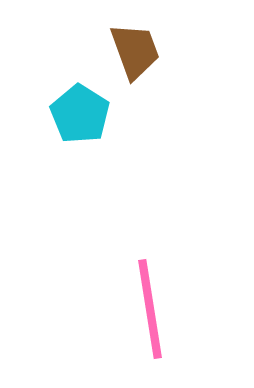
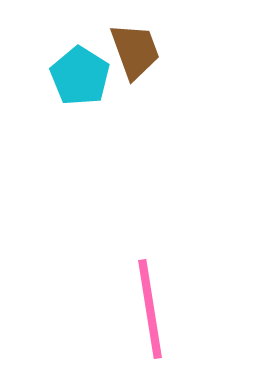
cyan pentagon: moved 38 px up
